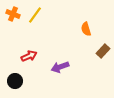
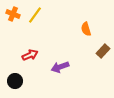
red arrow: moved 1 px right, 1 px up
